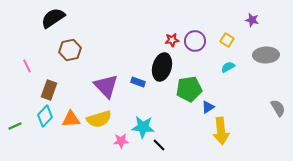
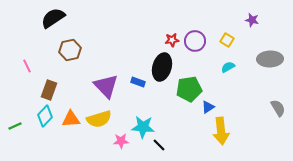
gray ellipse: moved 4 px right, 4 px down
